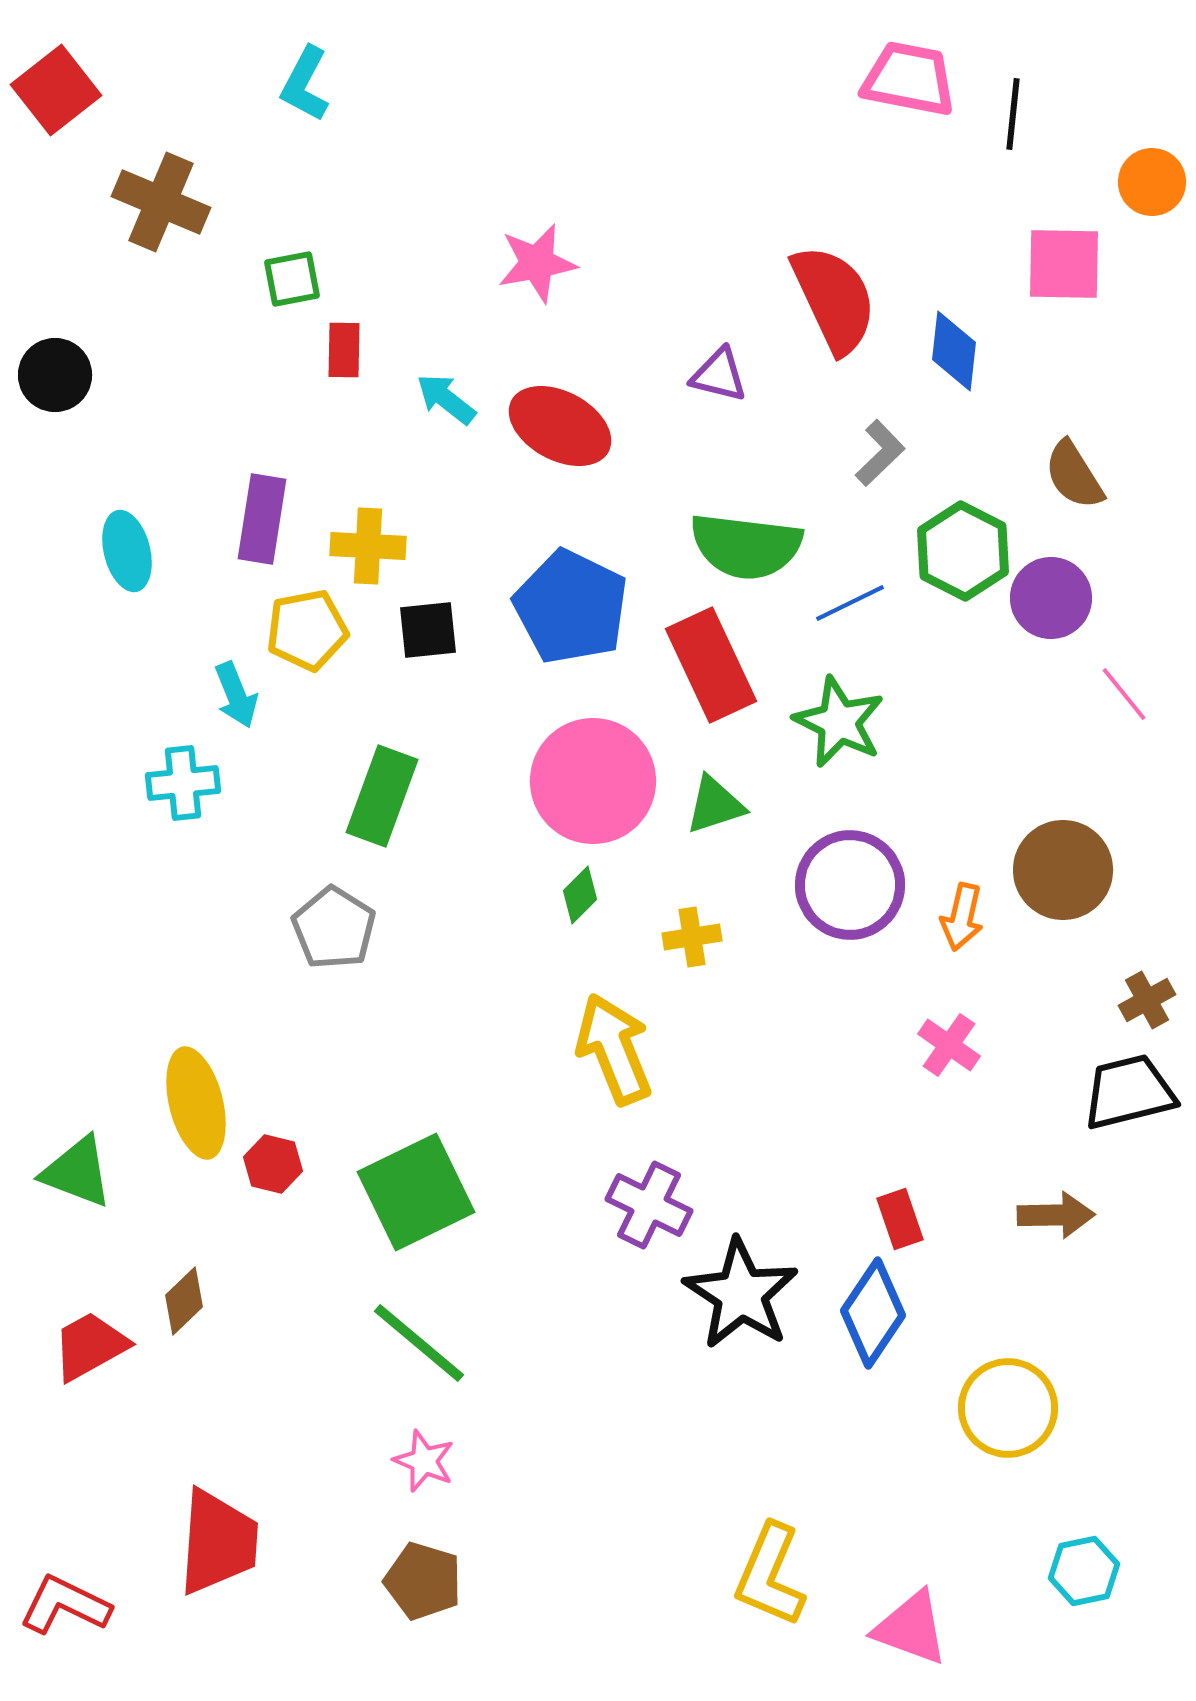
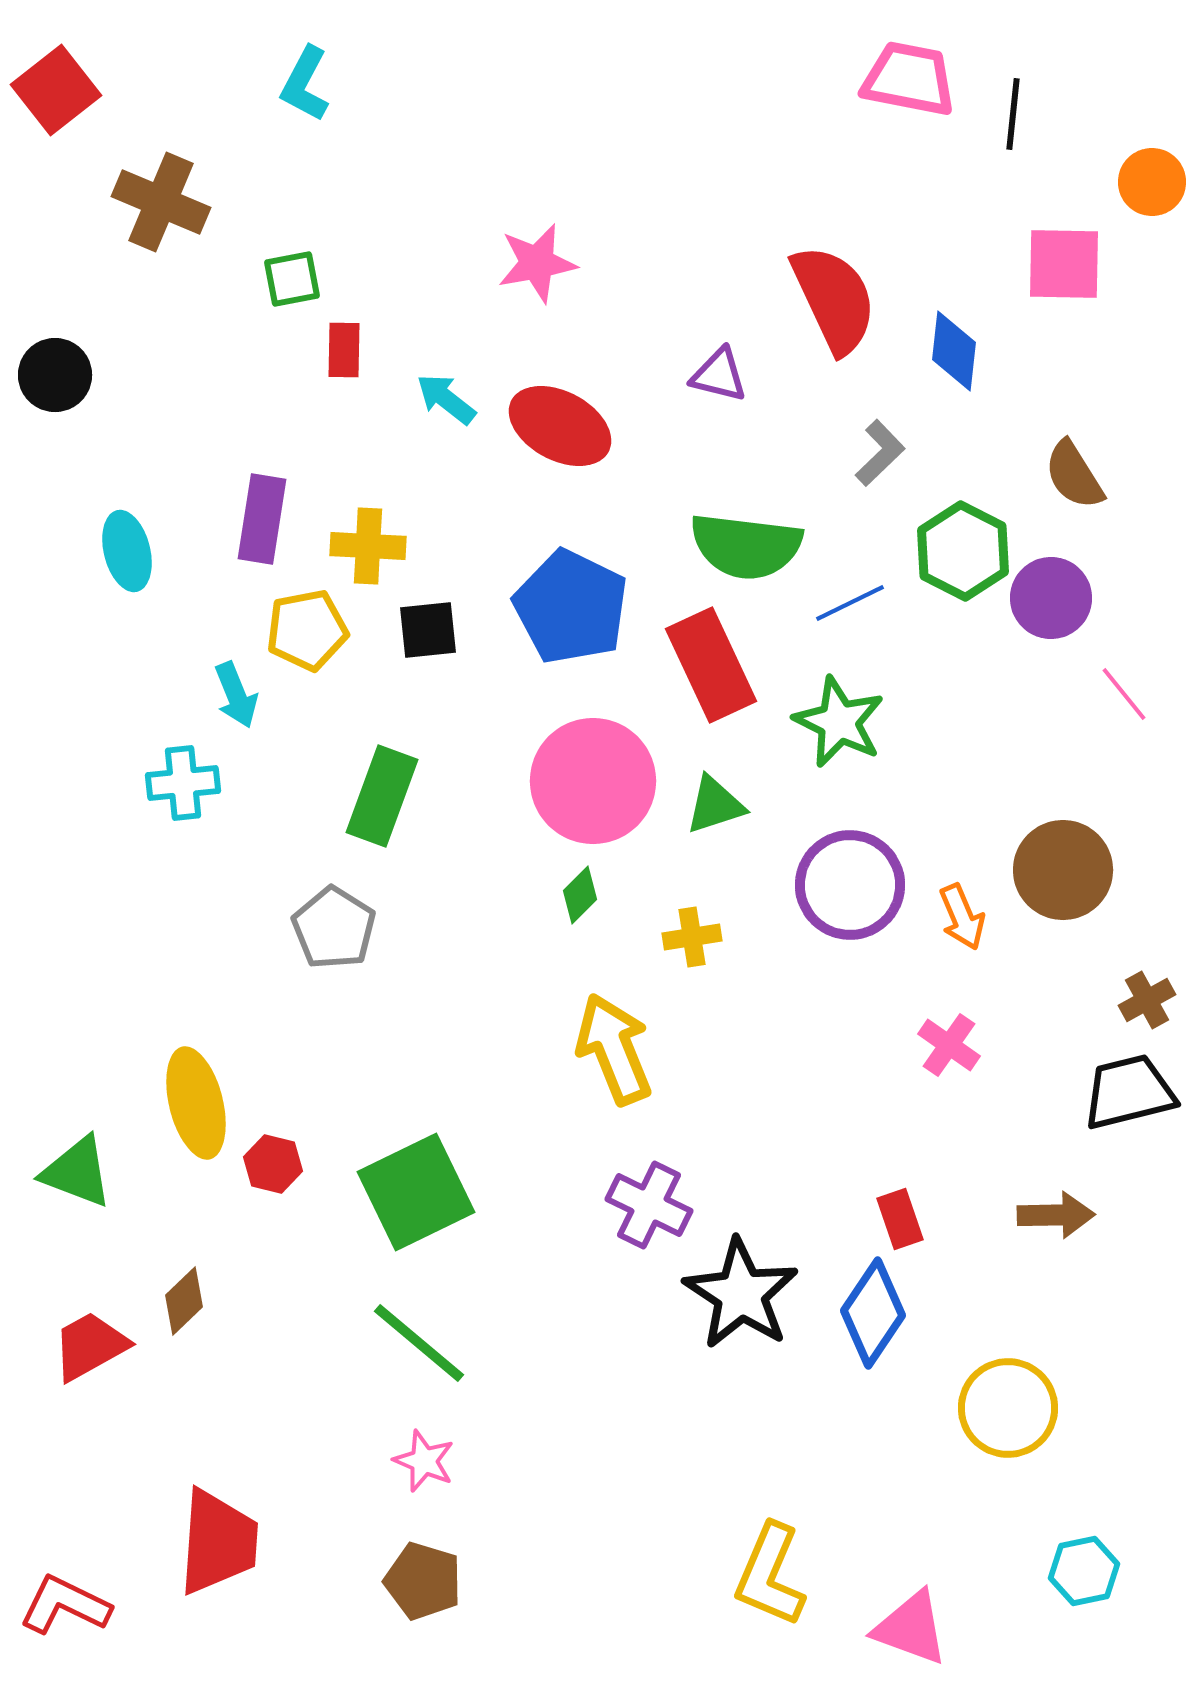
orange arrow at (962, 917): rotated 36 degrees counterclockwise
